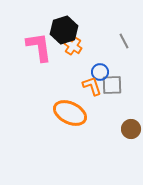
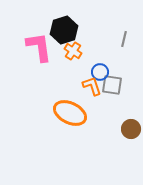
gray line: moved 2 px up; rotated 42 degrees clockwise
orange cross: moved 5 px down
gray square: rotated 10 degrees clockwise
